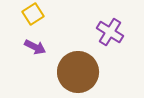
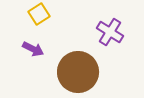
yellow square: moved 6 px right
purple arrow: moved 2 px left, 2 px down
